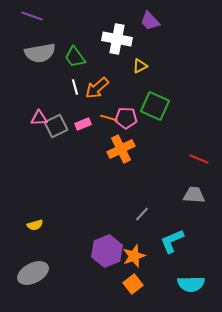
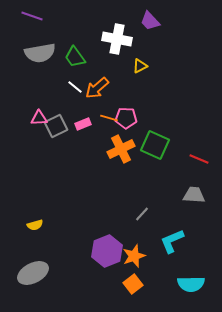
white line: rotated 35 degrees counterclockwise
green square: moved 39 px down
